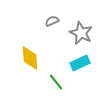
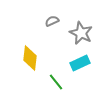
yellow diamond: rotated 10 degrees clockwise
